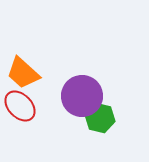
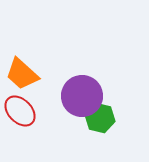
orange trapezoid: moved 1 px left, 1 px down
red ellipse: moved 5 px down
